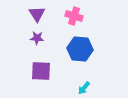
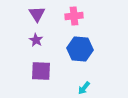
pink cross: rotated 24 degrees counterclockwise
purple star: moved 1 px left, 2 px down; rotated 24 degrees clockwise
